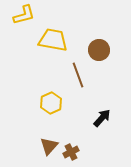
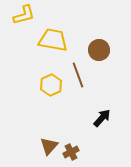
yellow hexagon: moved 18 px up
